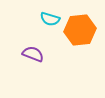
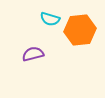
purple semicircle: rotated 35 degrees counterclockwise
